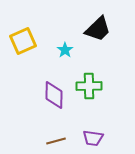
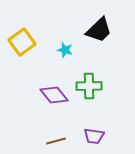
black trapezoid: moved 1 px right, 1 px down
yellow square: moved 1 px left, 1 px down; rotated 12 degrees counterclockwise
cyan star: rotated 21 degrees counterclockwise
purple diamond: rotated 40 degrees counterclockwise
purple trapezoid: moved 1 px right, 2 px up
